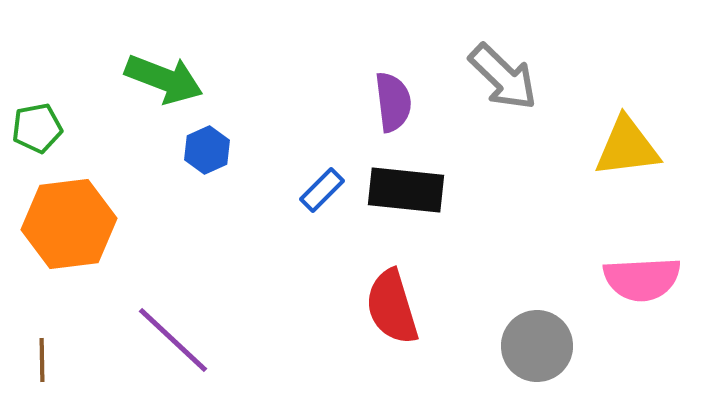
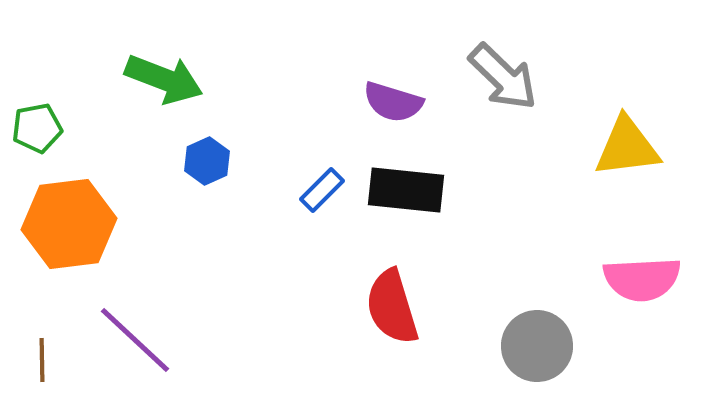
purple semicircle: rotated 114 degrees clockwise
blue hexagon: moved 11 px down
purple line: moved 38 px left
